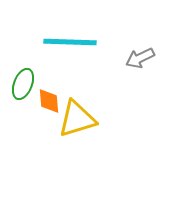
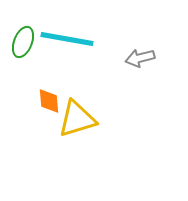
cyan line: moved 3 px left, 3 px up; rotated 8 degrees clockwise
gray arrow: rotated 12 degrees clockwise
green ellipse: moved 42 px up
